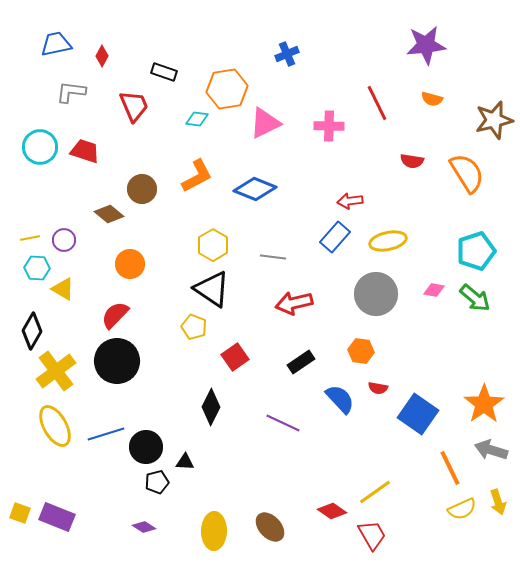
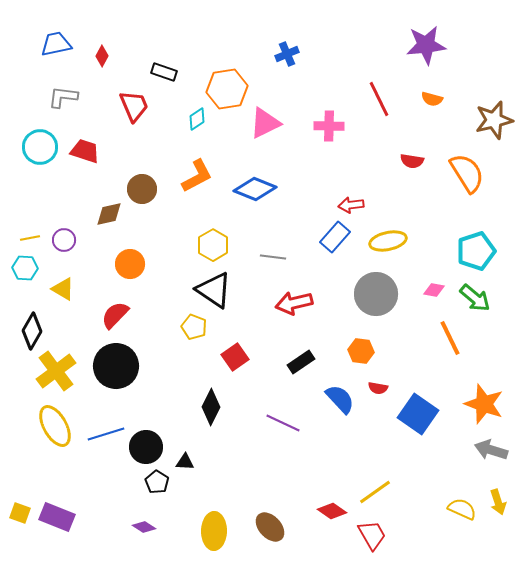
gray L-shape at (71, 92): moved 8 px left, 5 px down
red line at (377, 103): moved 2 px right, 4 px up
cyan diamond at (197, 119): rotated 40 degrees counterclockwise
red arrow at (350, 201): moved 1 px right, 4 px down
brown diamond at (109, 214): rotated 52 degrees counterclockwise
cyan hexagon at (37, 268): moved 12 px left
black triangle at (212, 289): moved 2 px right, 1 px down
black circle at (117, 361): moved 1 px left, 5 px down
orange star at (484, 404): rotated 18 degrees counterclockwise
orange line at (450, 468): moved 130 px up
black pentagon at (157, 482): rotated 25 degrees counterclockwise
yellow semicircle at (462, 509): rotated 132 degrees counterclockwise
